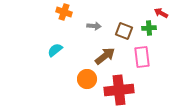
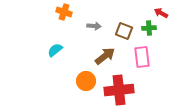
orange circle: moved 1 px left, 2 px down
